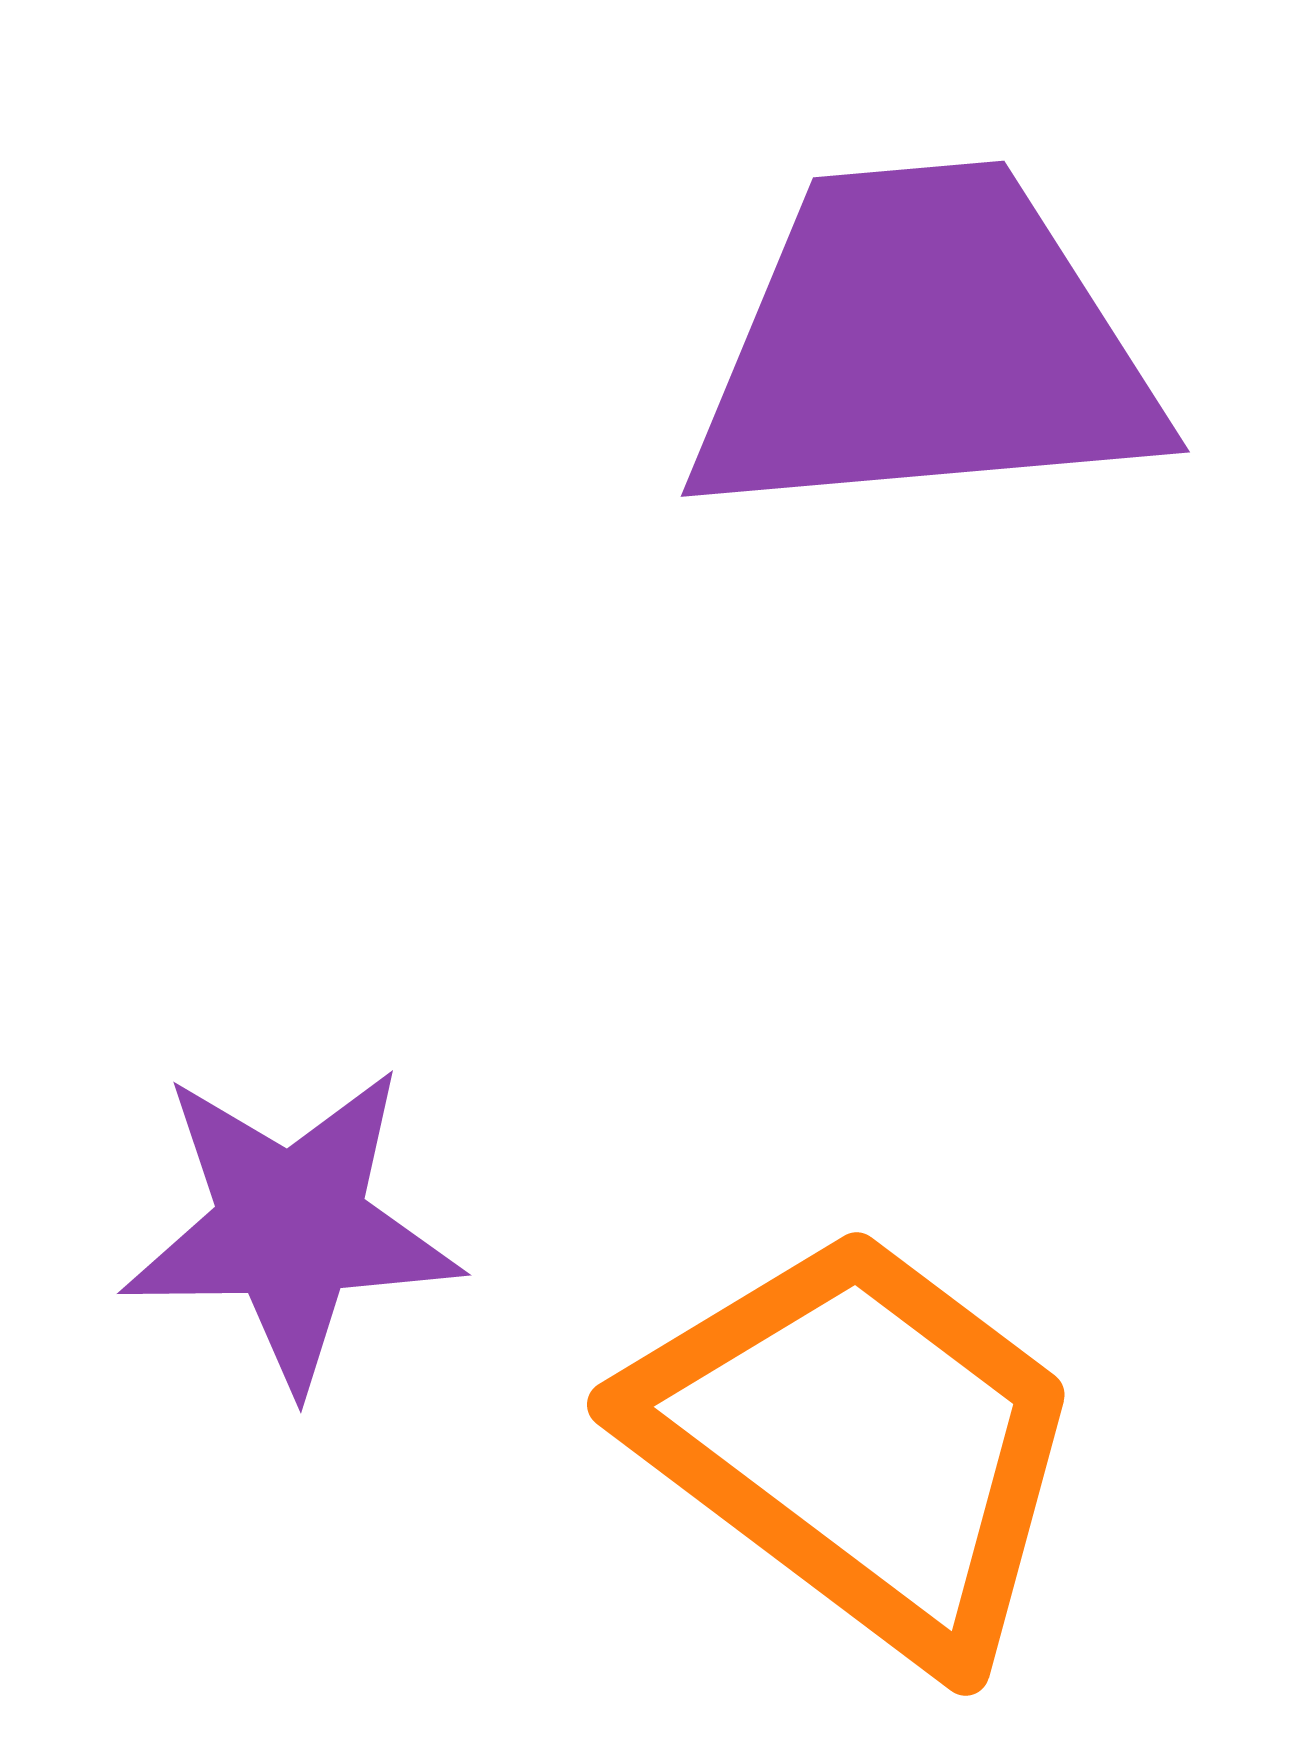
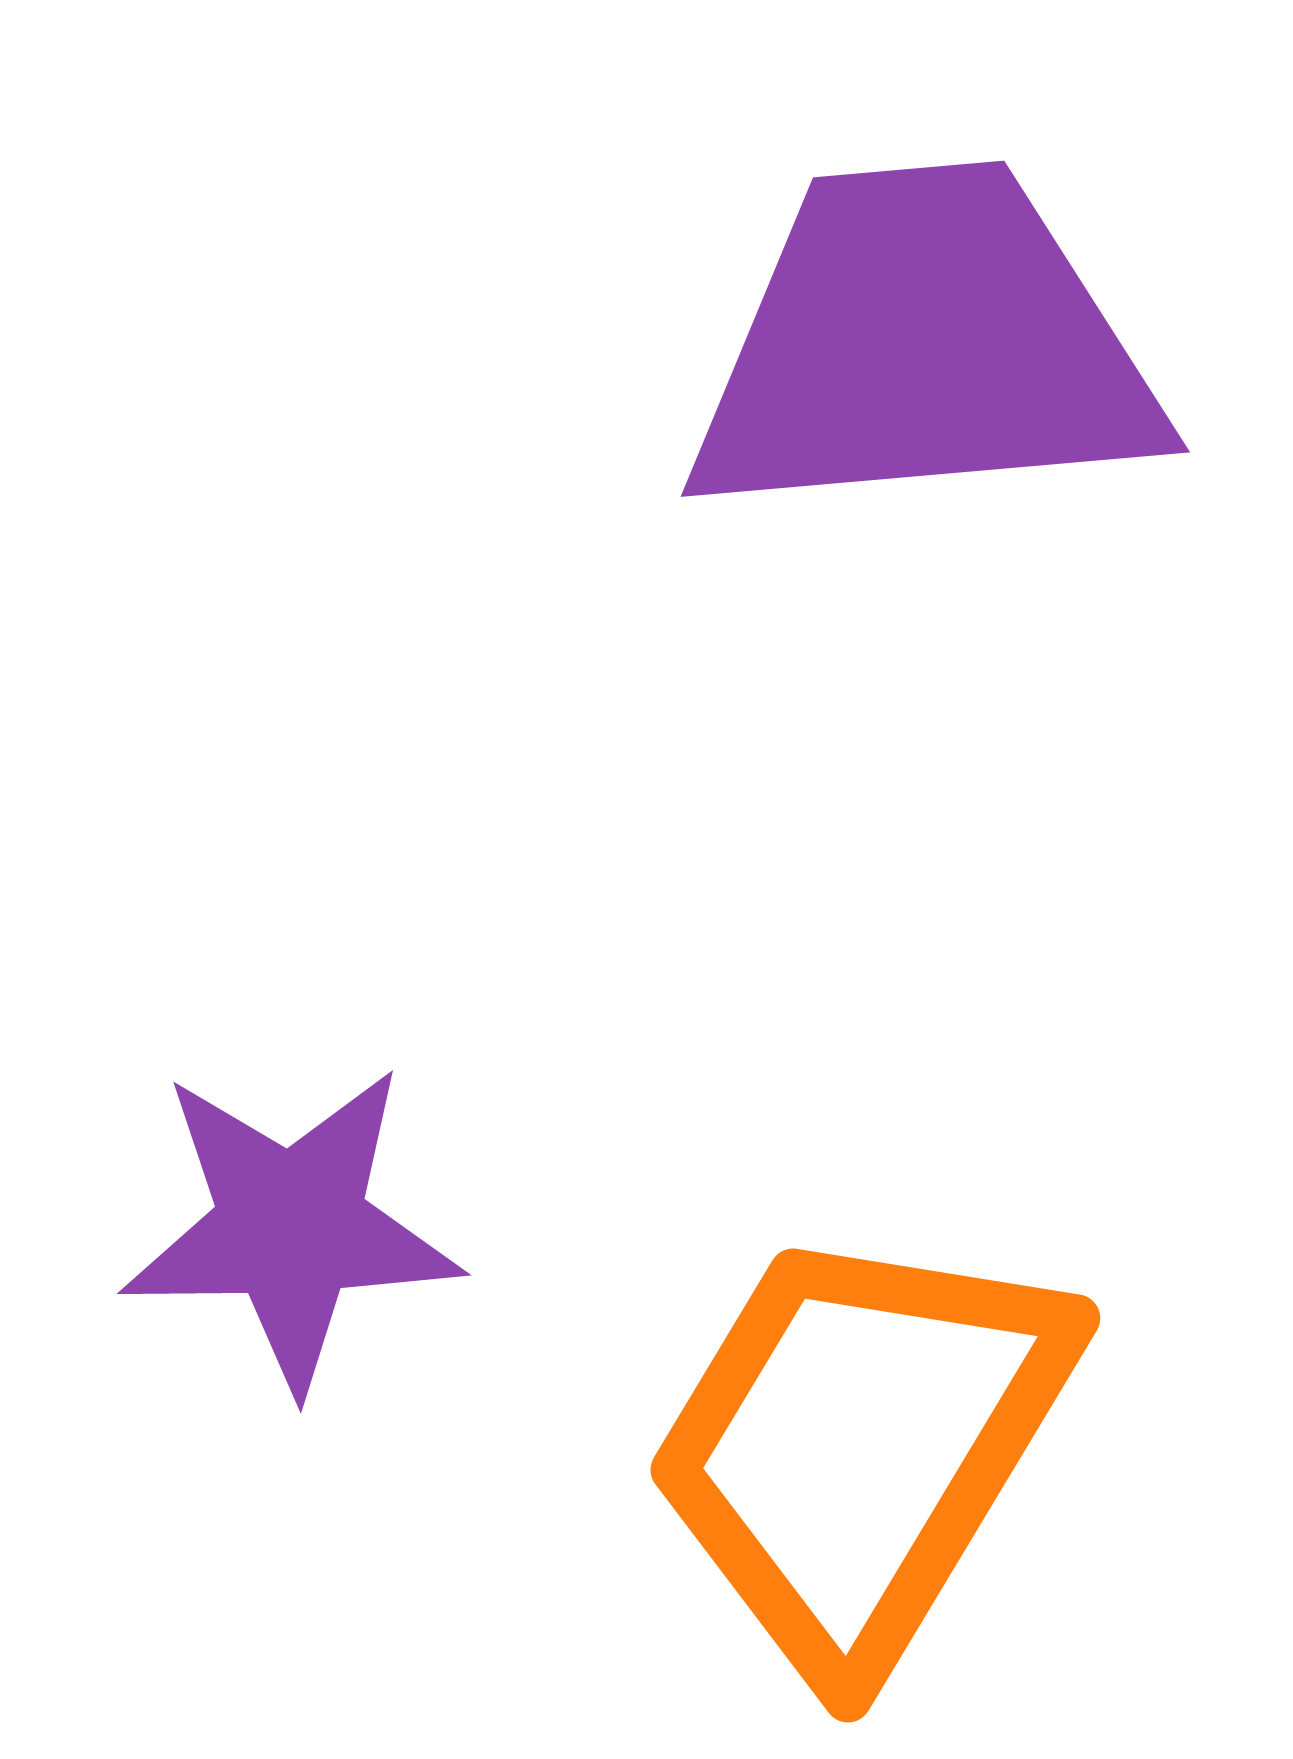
orange trapezoid: moved 4 px down; rotated 96 degrees counterclockwise
